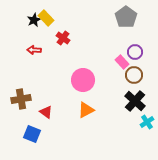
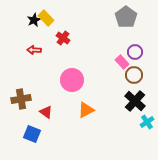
pink circle: moved 11 px left
